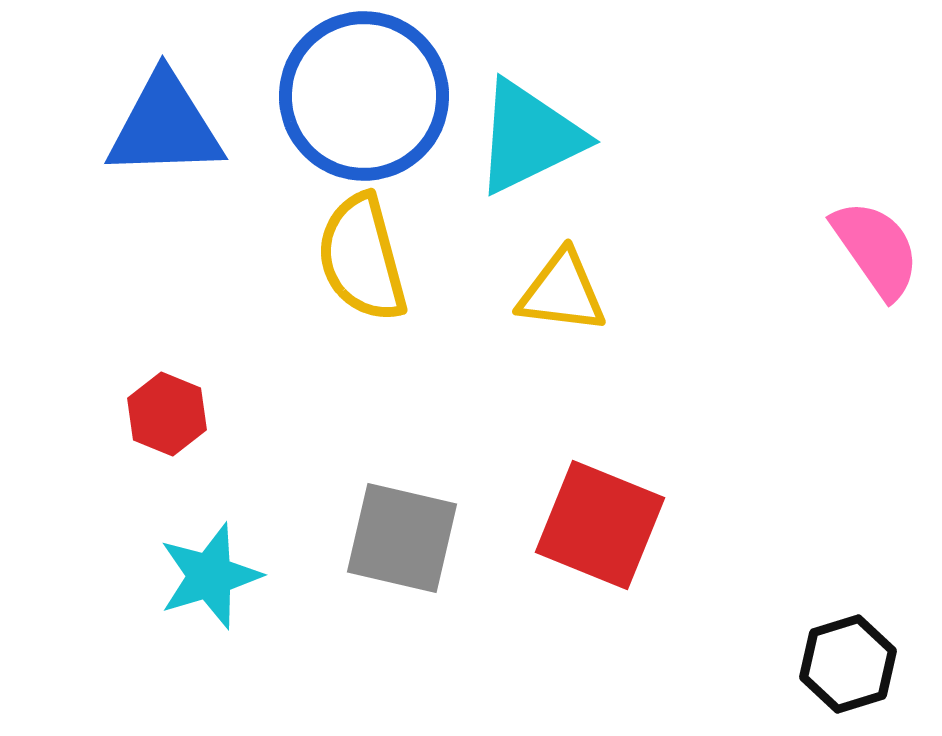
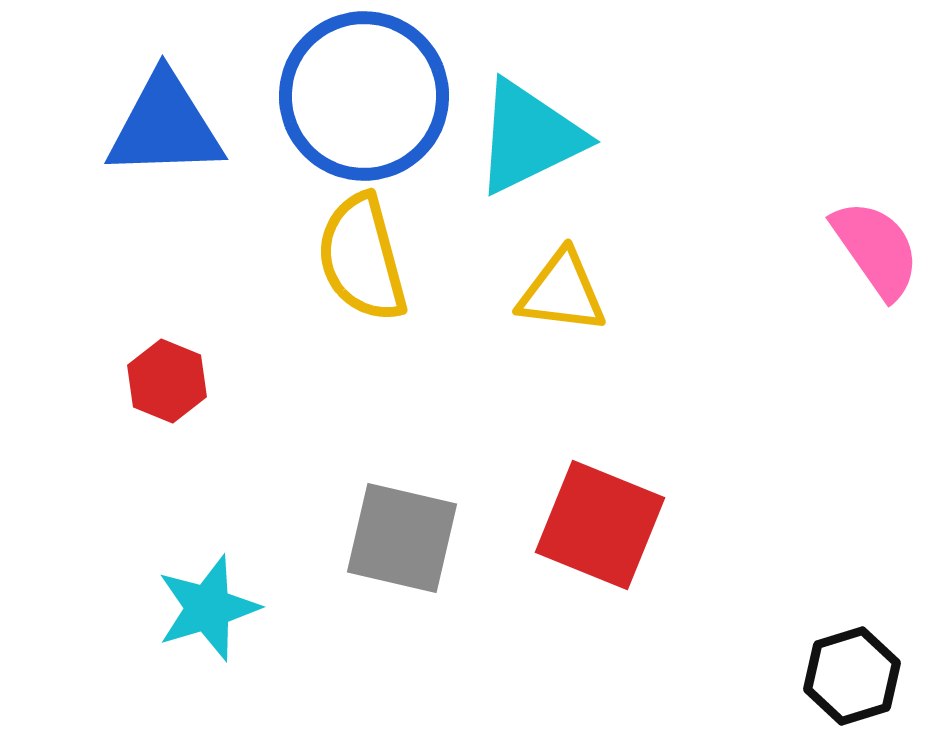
red hexagon: moved 33 px up
cyan star: moved 2 px left, 32 px down
black hexagon: moved 4 px right, 12 px down
